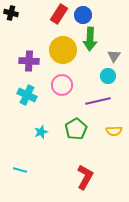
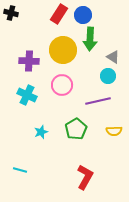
gray triangle: moved 1 px left, 1 px down; rotated 32 degrees counterclockwise
